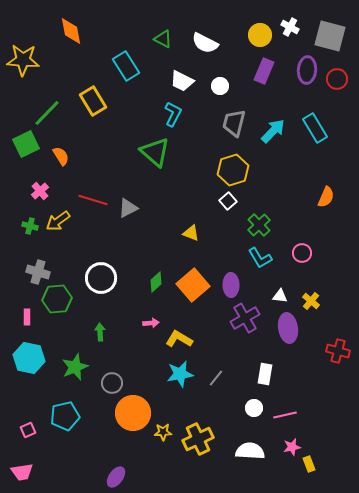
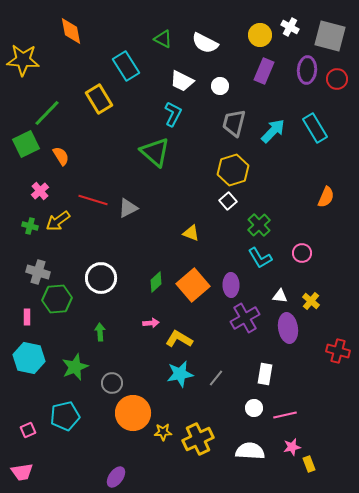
yellow rectangle at (93, 101): moved 6 px right, 2 px up
